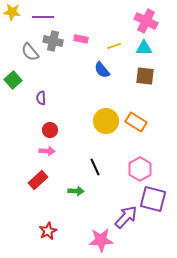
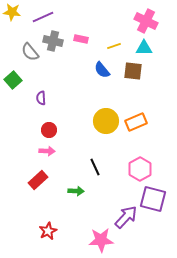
purple line: rotated 25 degrees counterclockwise
brown square: moved 12 px left, 5 px up
orange rectangle: rotated 55 degrees counterclockwise
red circle: moved 1 px left
